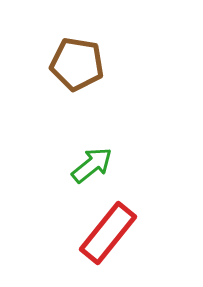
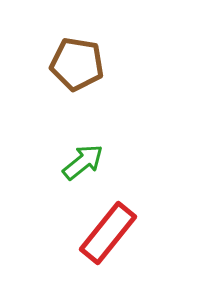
green arrow: moved 9 px left, 3 px up
